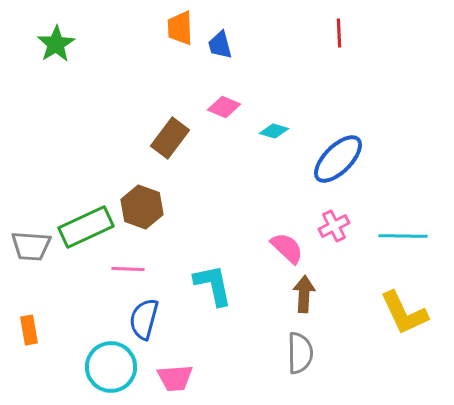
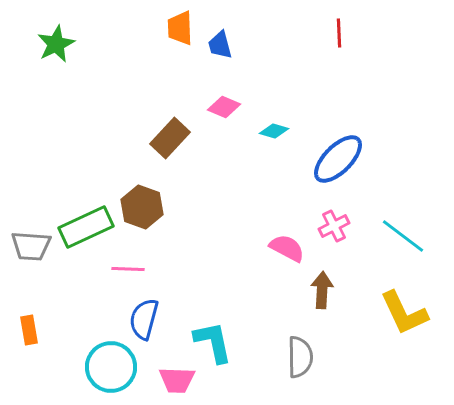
green star: rotated 6 degrees clockwise
brown rectangle: rotated 6 degrees clockwise
cyan line: rotated 36 degrees clockwise
pink semicircle: rotated 15 degrees counterclockwise
cyan L-shape: moved 57 px down
brown arrow: moved 18 px right, 4 px up
gray semicircle: moved 4 px down
pink trapezoid: moved 2 px right, 2 px down; rotated 6 degrees clockwise
